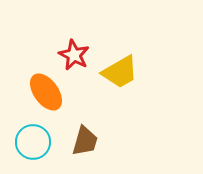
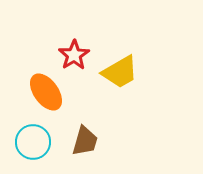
red star: rotated 12 degrees clockwise
